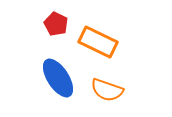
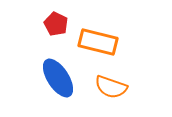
orange rectangle: rotated 12 degrees counterclockwise
orange semicircle: moved 4 px right, 3 px up
